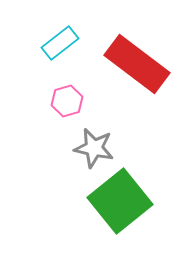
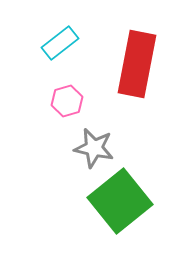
red rectangle: rotated 64 degrees clockwise
